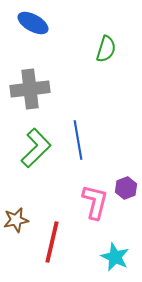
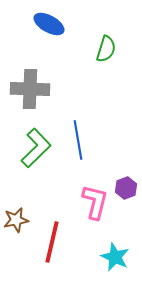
blue ellipse: moved 16 px right, 1 px down
gray cross: rotated 9 degrees clockwise
